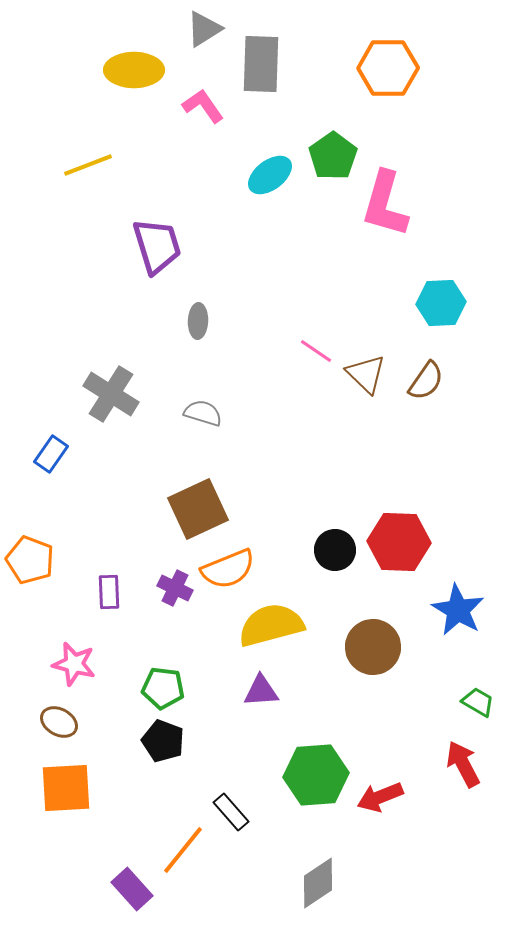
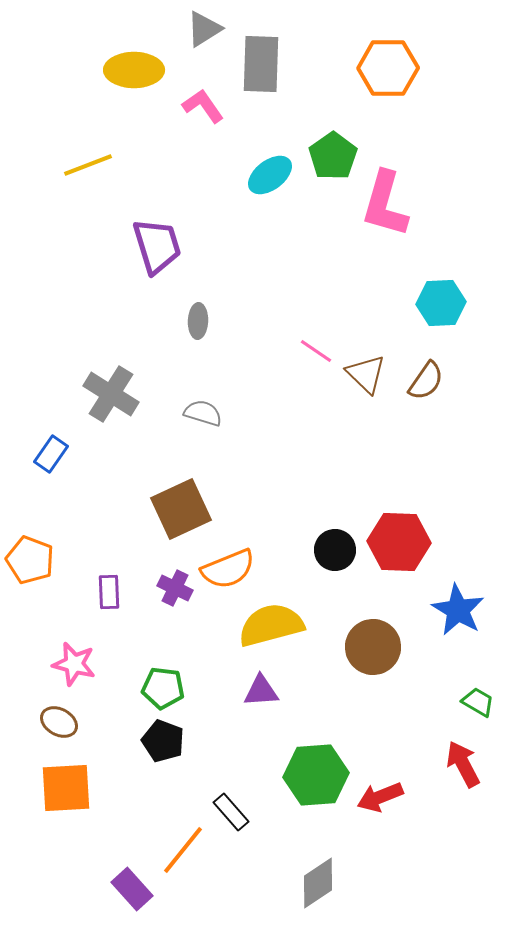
brown square at (198, 509): moved 17 px left
